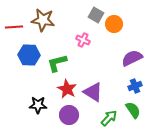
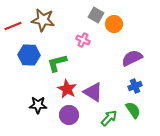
red line: moved 1 px left, 1 px up; rotated 18 degrees counterclockwise
